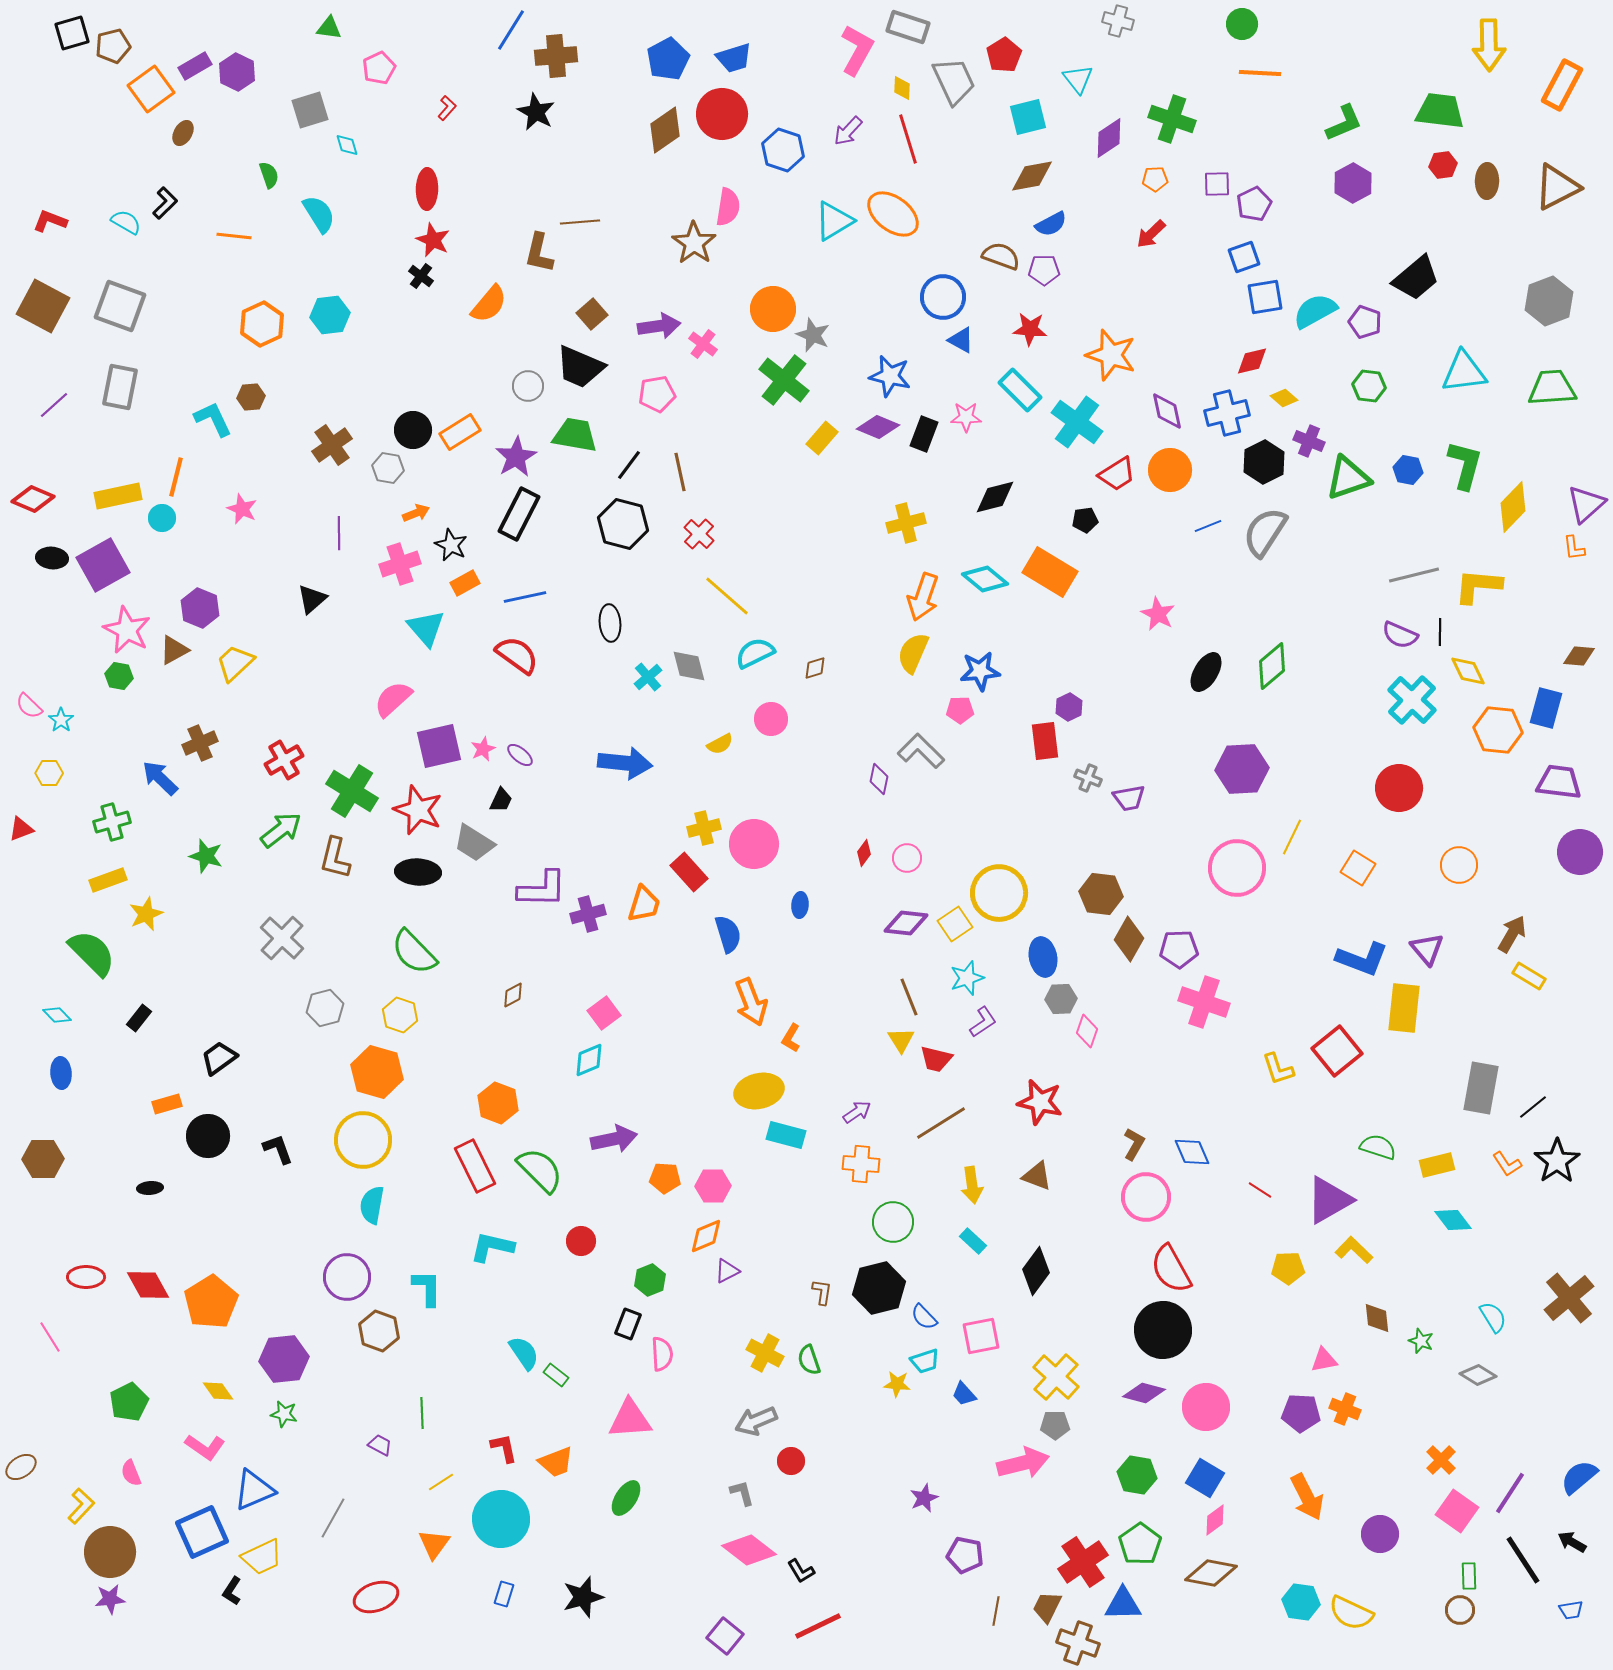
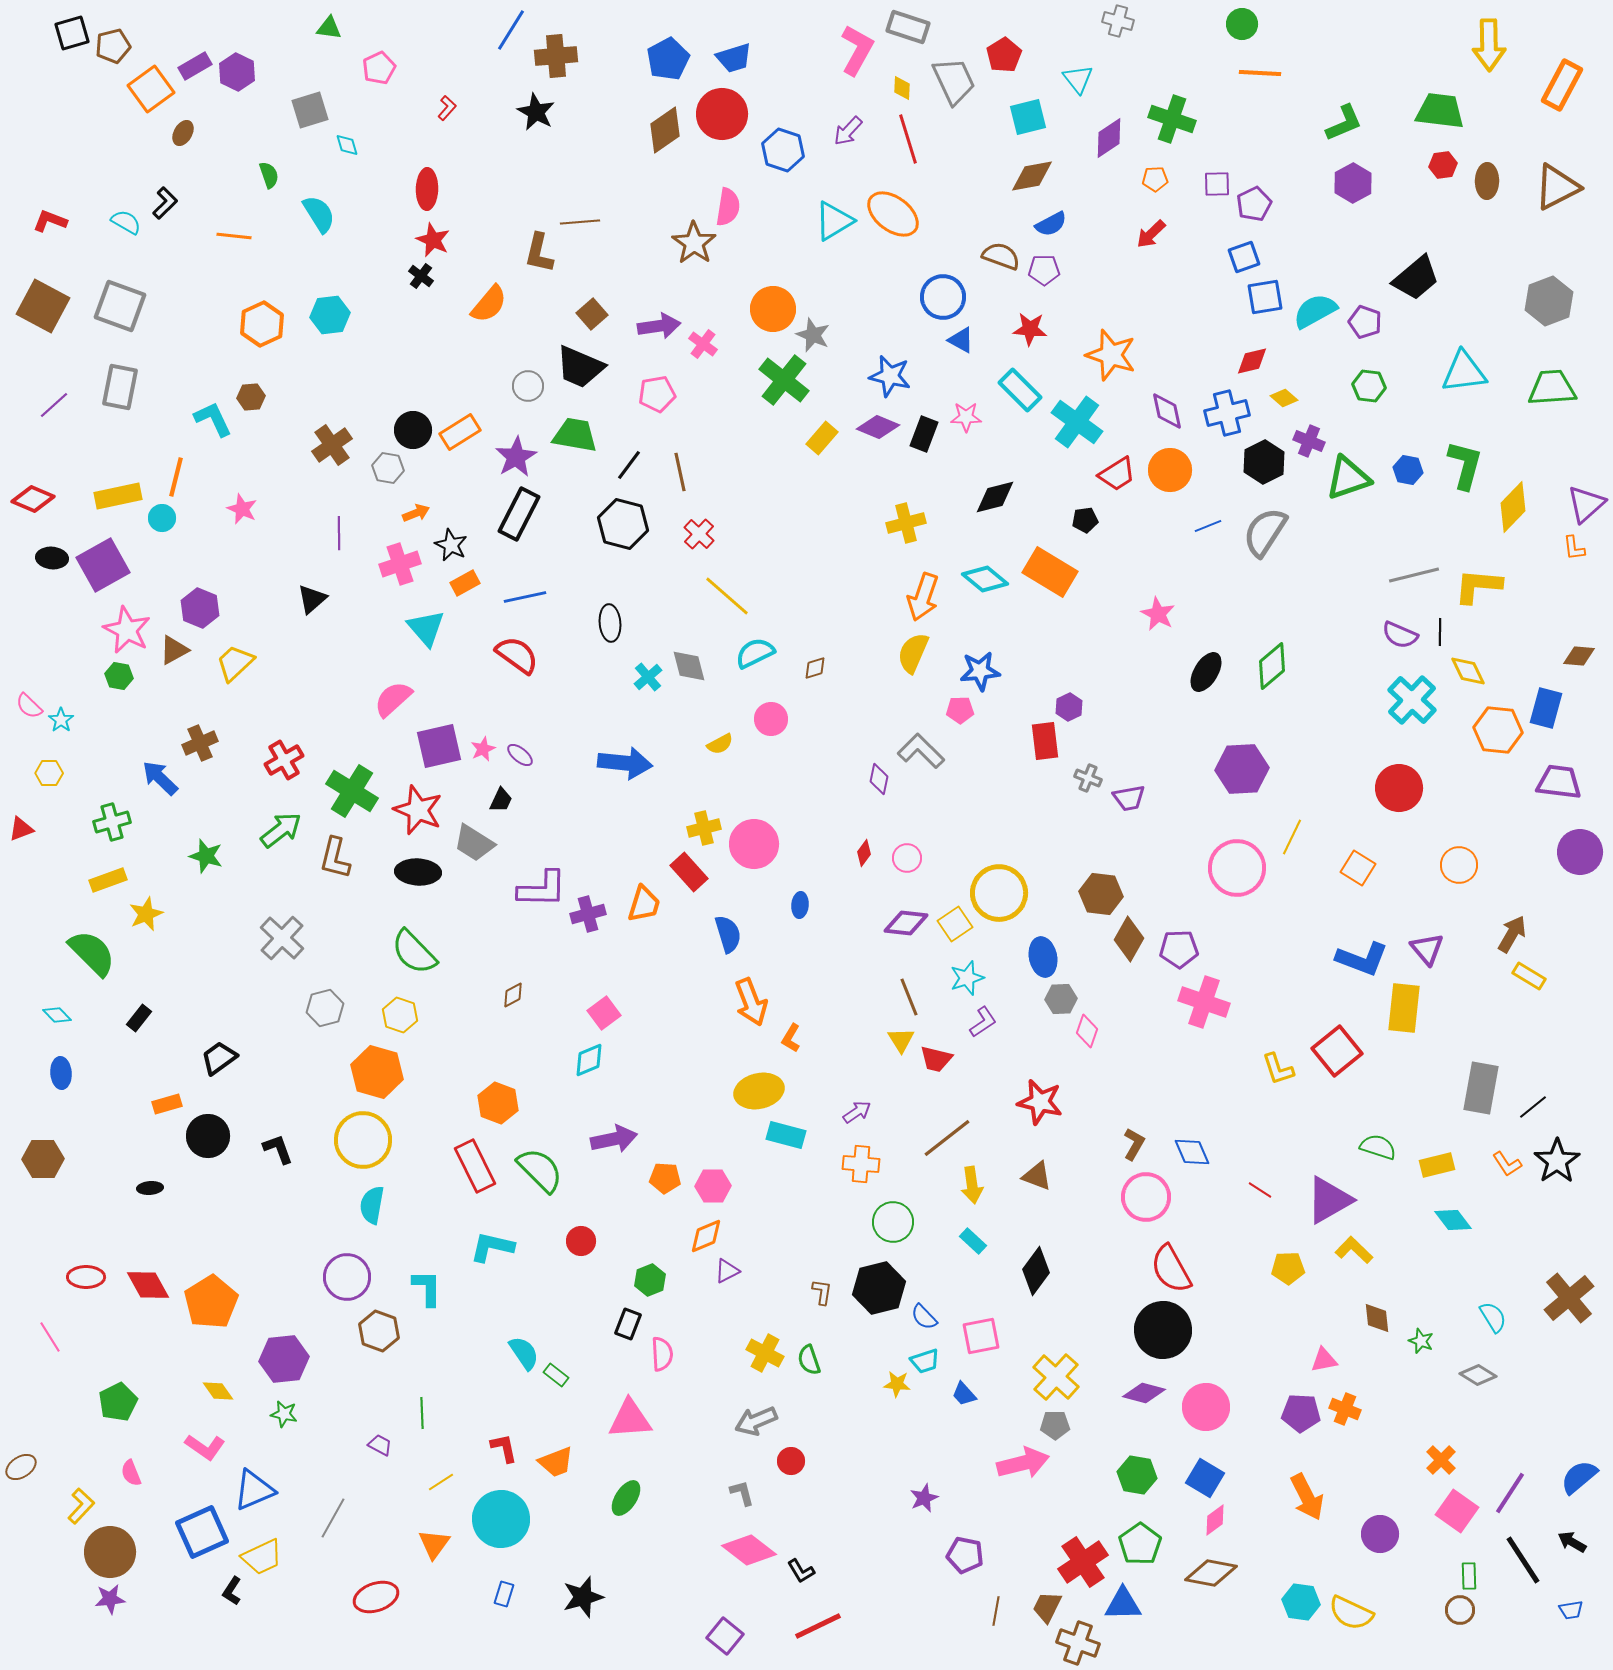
brown line at (941, 1123): moved 6 px right, 15 px down; rotated 6 degrees counterclockwise
green pentagon at (129, 1402): moved 11 px left
